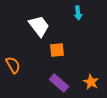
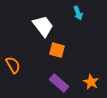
cyan arrow: rotated 16 degrees counterclockwise
white trapezoid: moved 4 px right
orange square: rotated 21 degrees clockwise
